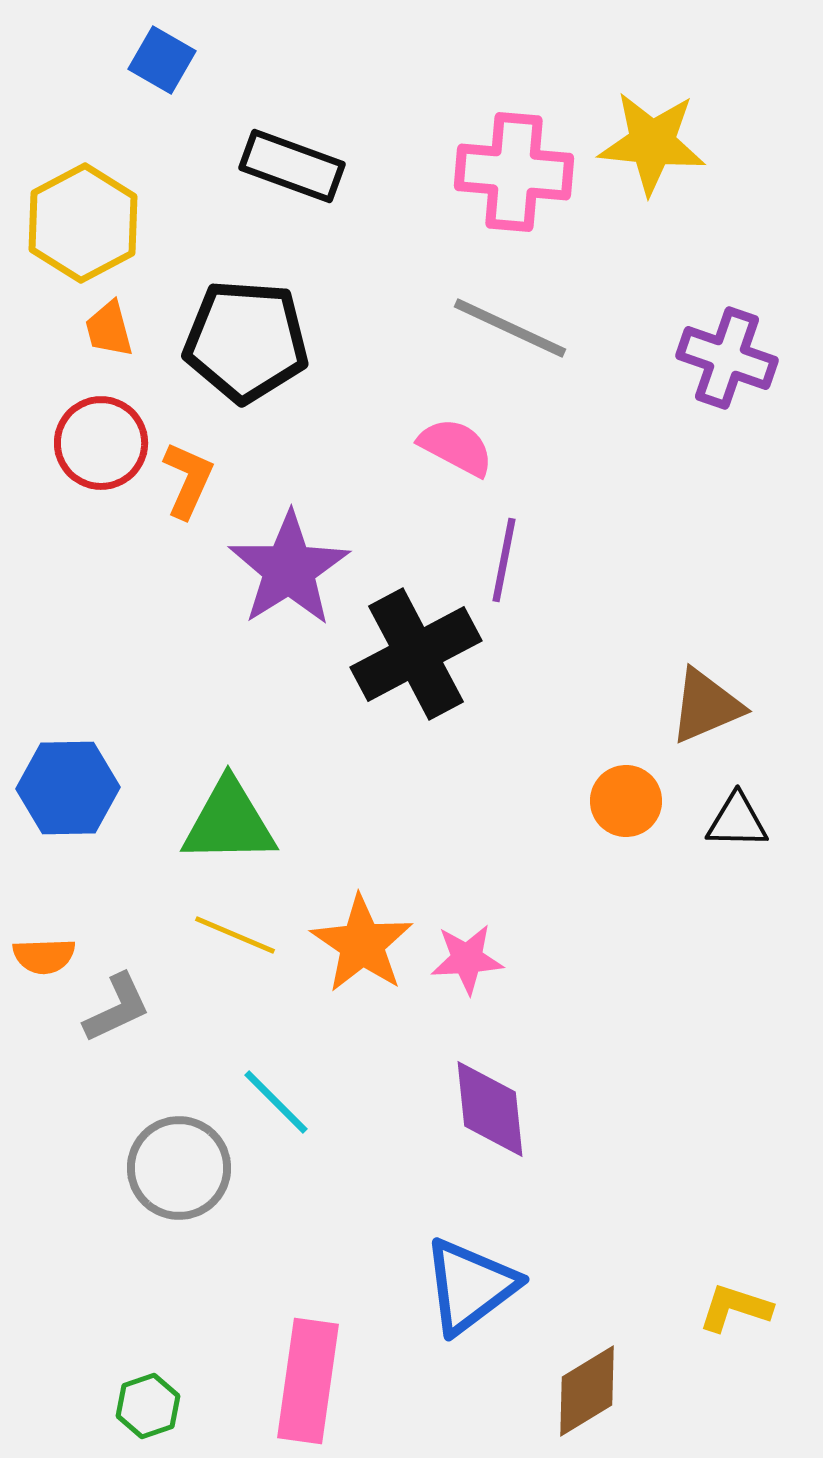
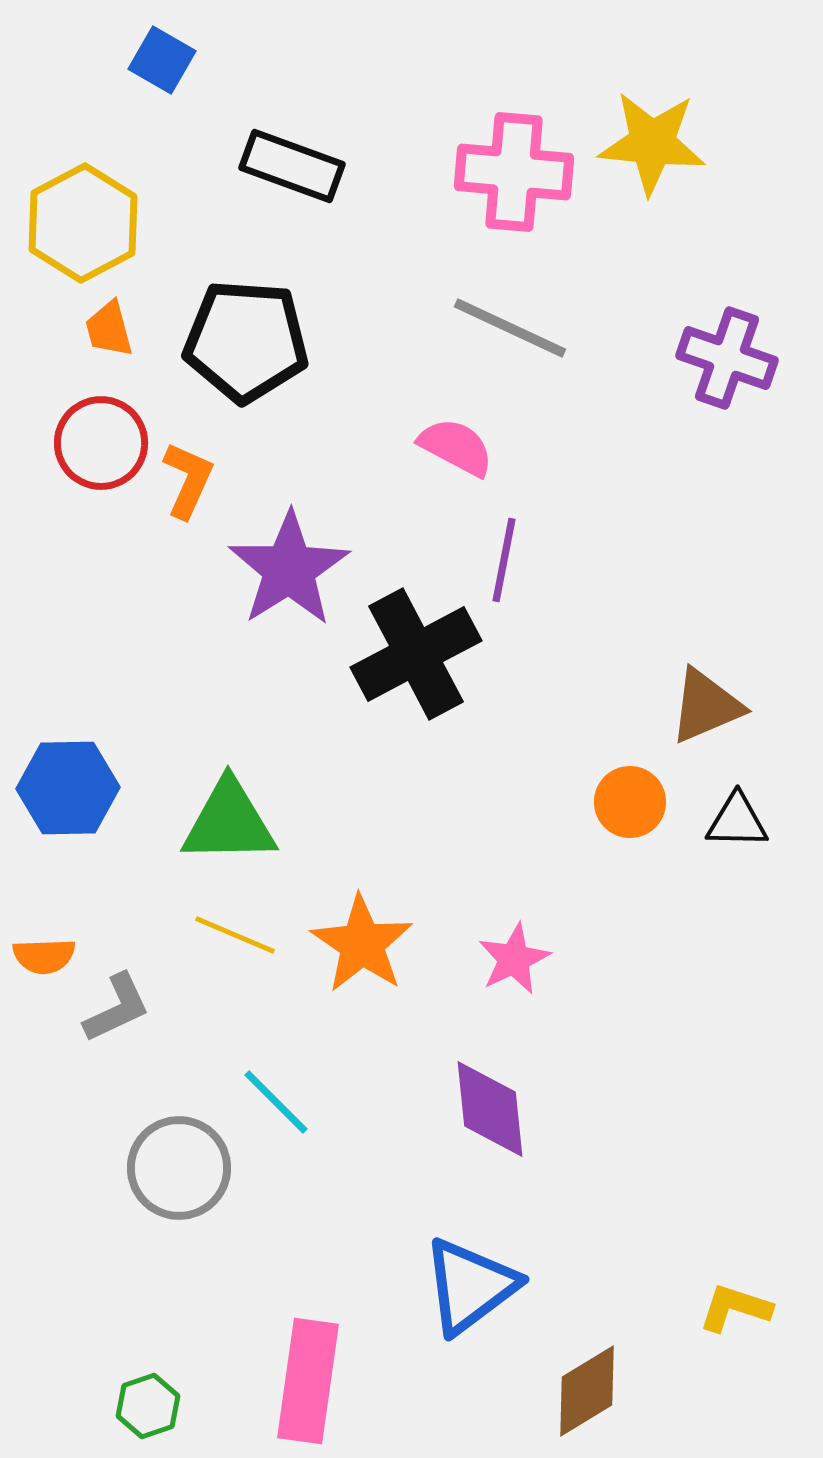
orange circle: moved 4 px right, 1 px down
pink star: moved 47 px right; rotated 22 degrees counterclockwise
